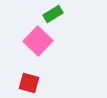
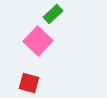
green rectangle: rotated 12 degrees counterclockwise
